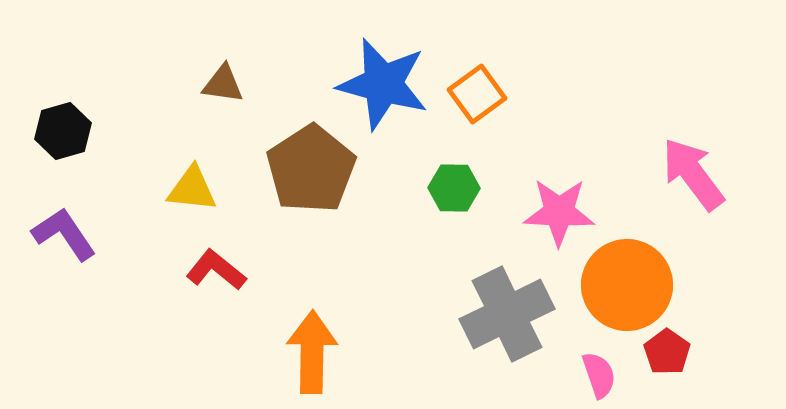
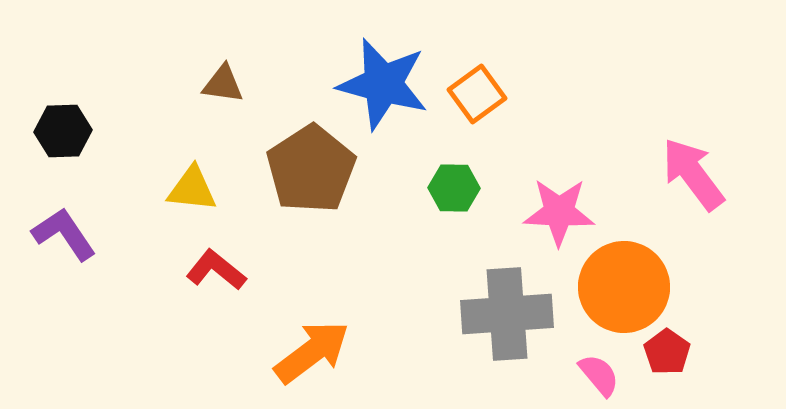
black hexagon: rotated 14 degrees clockwise
orange circle: moved 3 px left, 2 px down
gray cross: rotated 22 degrees clockwise
orange arrow: rotated 52 degrees clockwise
pink semicircle: rotated 21 degrees counterclockwise
